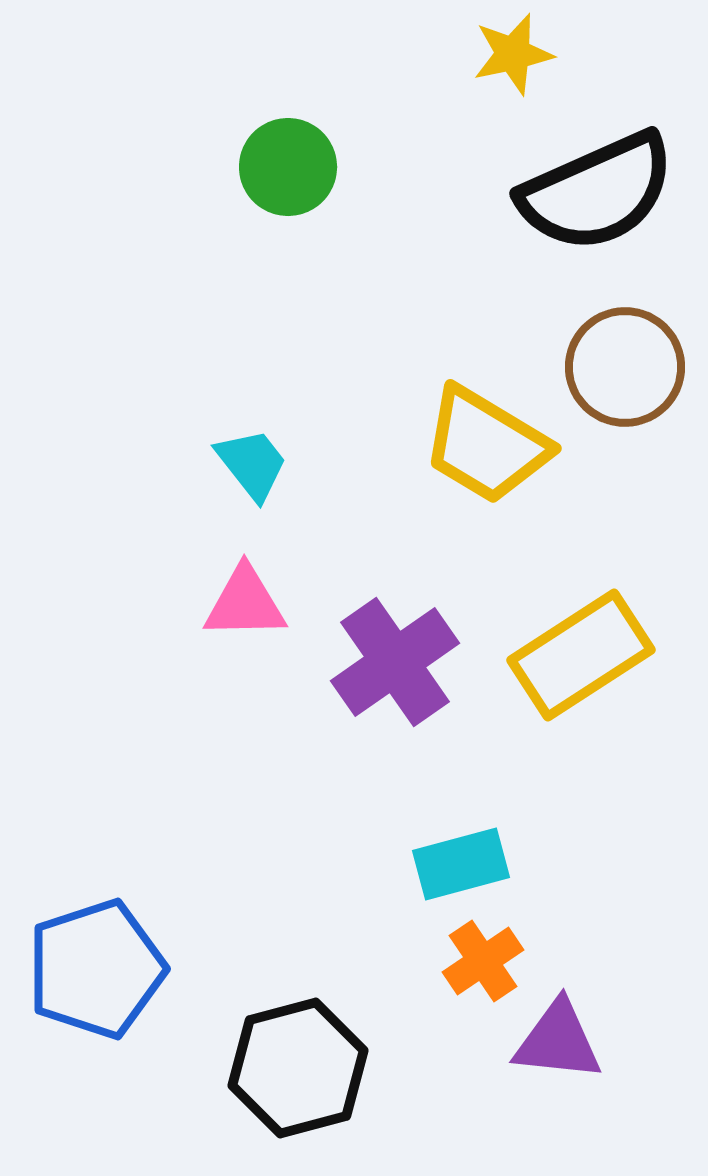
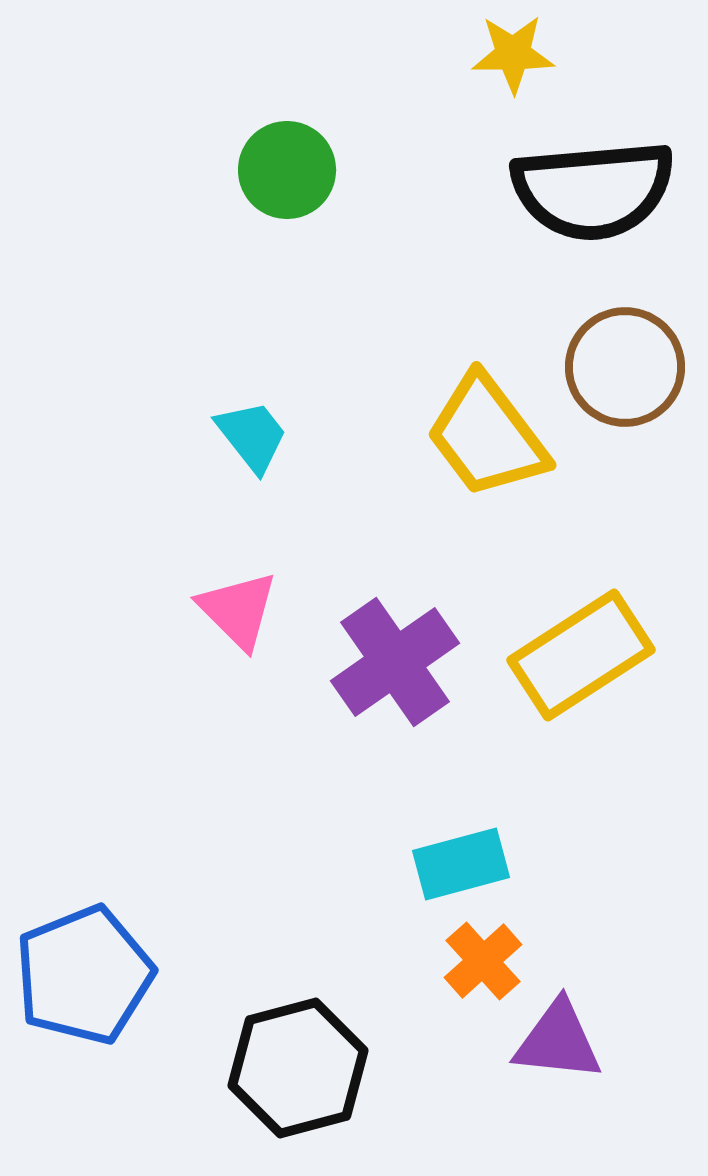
yellow star: rotated 12 degrees clockwise
green circle: moved 1 px left, 3 px down
black semicircle: moved 4 px left, 2 px up; rotated 19 degrees clockwise
yellow trapezoid: moved 1 px right, 9 px up; rotated 22 degrees clockwise
cyan trapezoid: moved 28 px up
pink triangle: moved 7 px left, 7 px down; rotated 46 degrees clockwise
orange cross: rotated 8 degrees counterclockwise
blue pentagon: moved 12 px left, 6 px down; rotated 4 degrees counterclockwise
